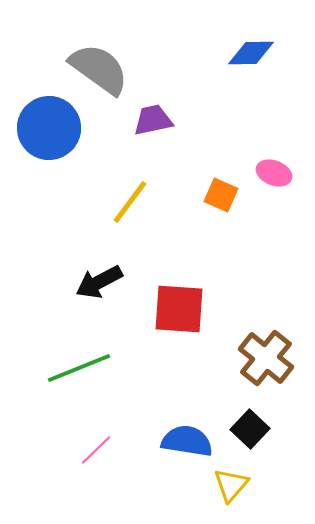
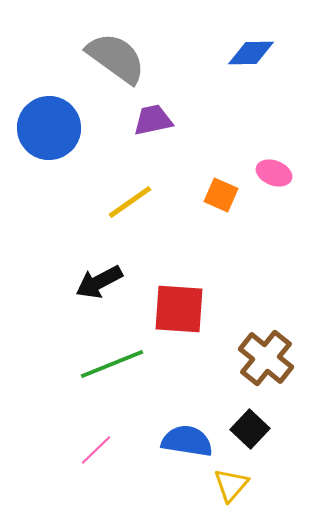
gray semicircle: moved 17 px right, 11 px up
yellow line: rotated 18 degrees clockwise
green line: moved 33 px right, 4 px up
